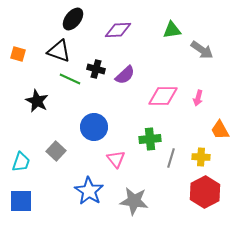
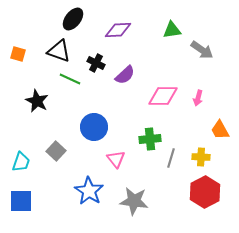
black cross: moved 6 px up; rotated 12 degrees clockwise
